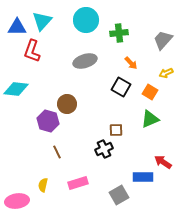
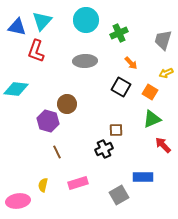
blue triangle: rotated 12 degrees clockwise
green cross: rotated 18 degrees counterclockwise
gray trapezoid: rotated 25 degrees counterclockwise
red L-shape: moved 4 px right
gray ellipse: rotated 15 degrees clockwise
green triangle: moved 2 px right
red arrow: moved 17 px up; rotated 12 degrees clockwise
pink ellipse: moved 1 px right
